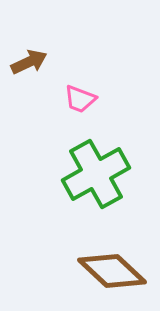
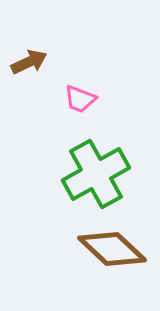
brown diamond: moved 22 px up
